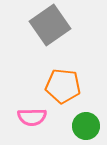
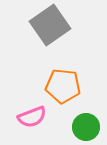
pink semicircle: rotated 20 degrees counterclockwise
green circle: moved 1 px down
